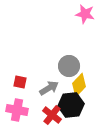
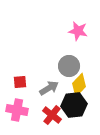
pink star: moved 7 px left, 17 px down
red square: rotated 16 degrees counterclockwise
black hexagon: moved 3 px right
